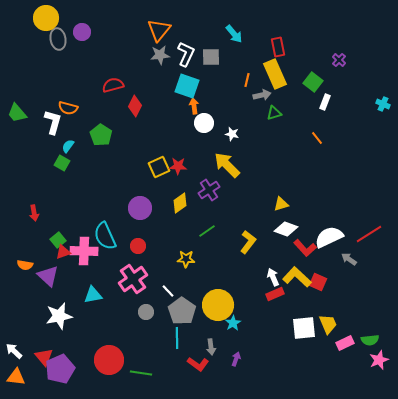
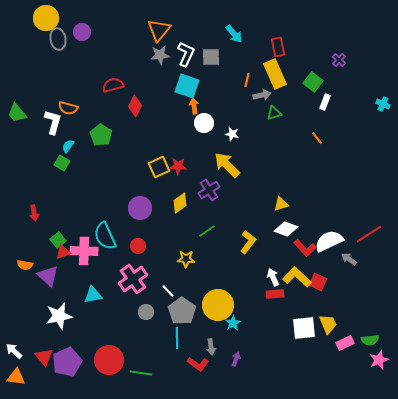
white semicircle at (329, 237): moved 4 px down
red rectangle at (275, 294): rotated 18 degrees clockwise
purple pentagon at (60, 369): moved 7 px right, 7 px up
